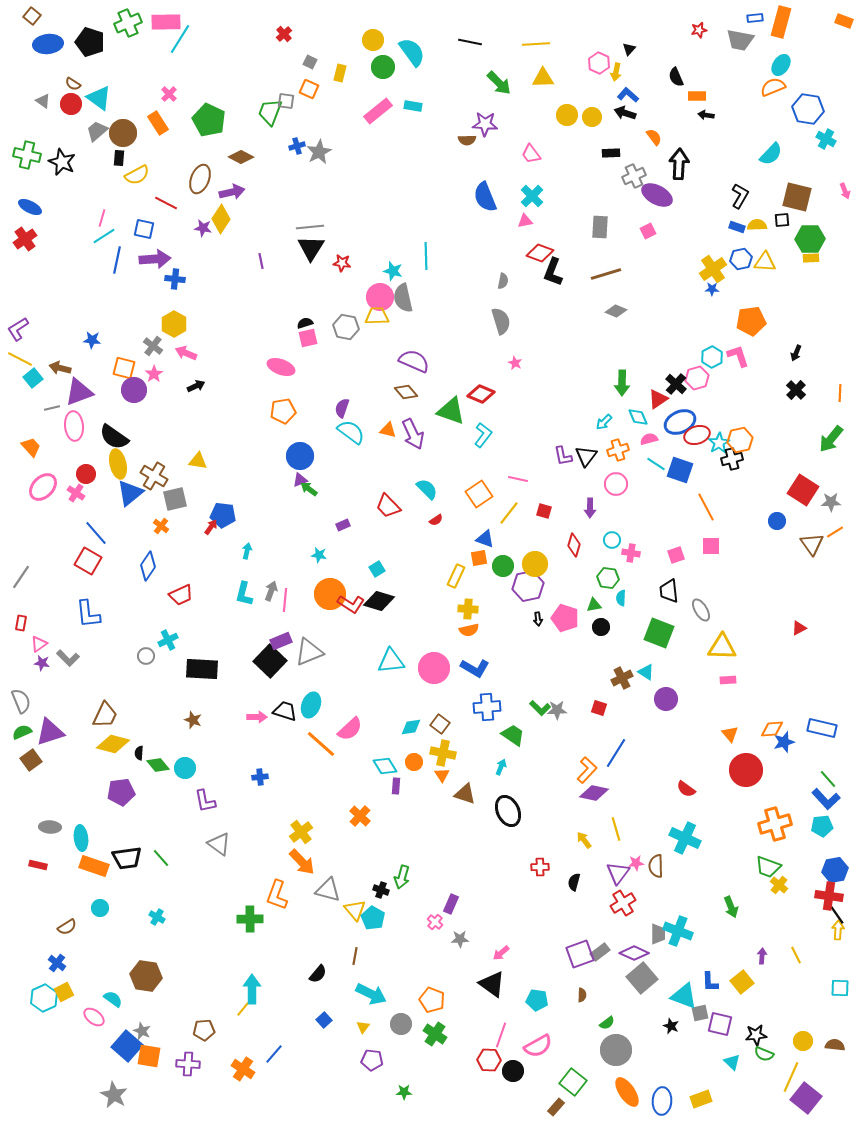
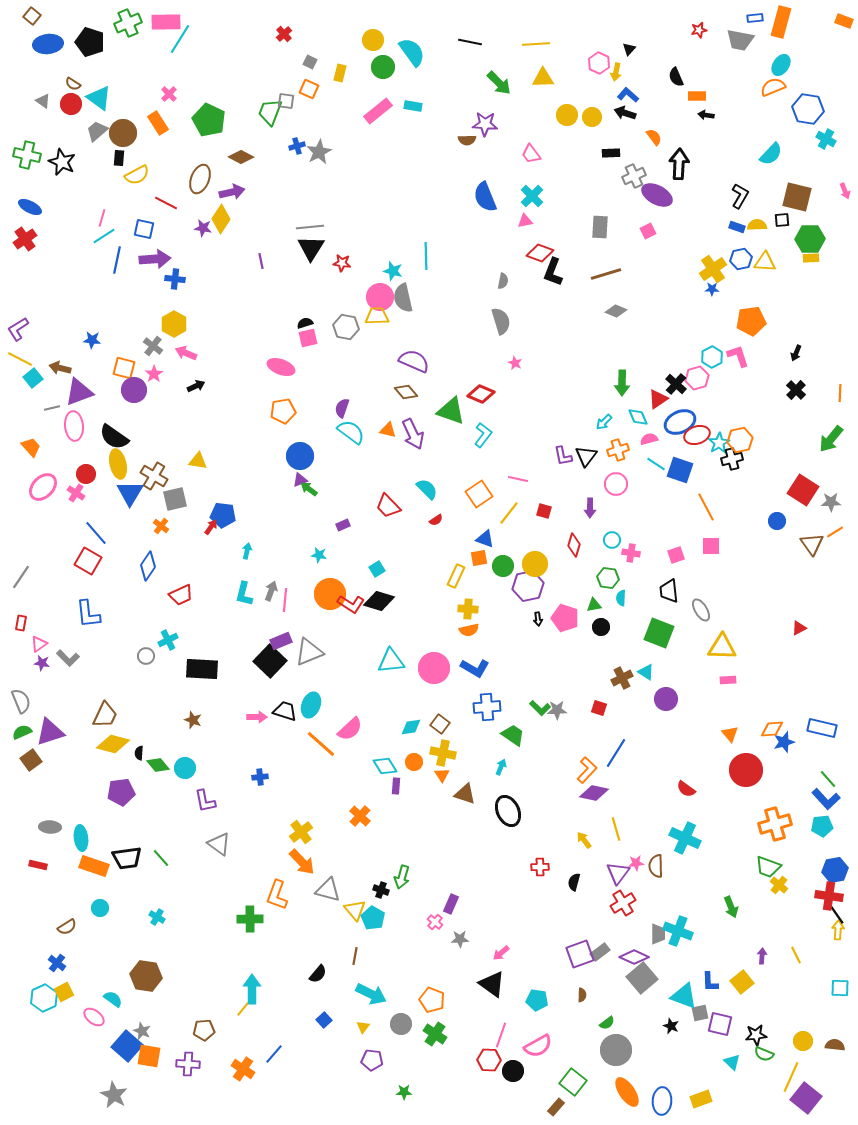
blue triangle at (130, 493): rotated 20 degrees counterclockwise
purple diamond at (634, 953): moved 4 px down
